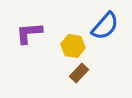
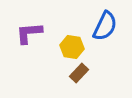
blue semicircle: rotated 16 degrees counterclockwise
yellow hexagon: moved 1 px left, 1 px down
